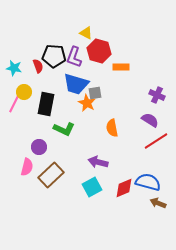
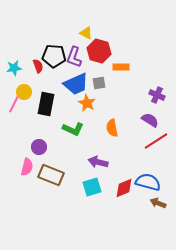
cyan star: rotated 21 degrees counterclockwise
blue trapezoid: rotated 40 degrees counterclockwise
gray square: moved 4 px right, 10 px up
green L-shape: moved 9 px right
brown rectangle: rotated 65 degrees clockwise
cyan square: rotated 12 degrees clockwise
